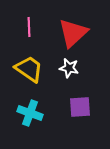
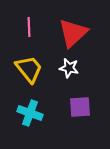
yellow trapezoid: rotated 16 degrees clockwise
